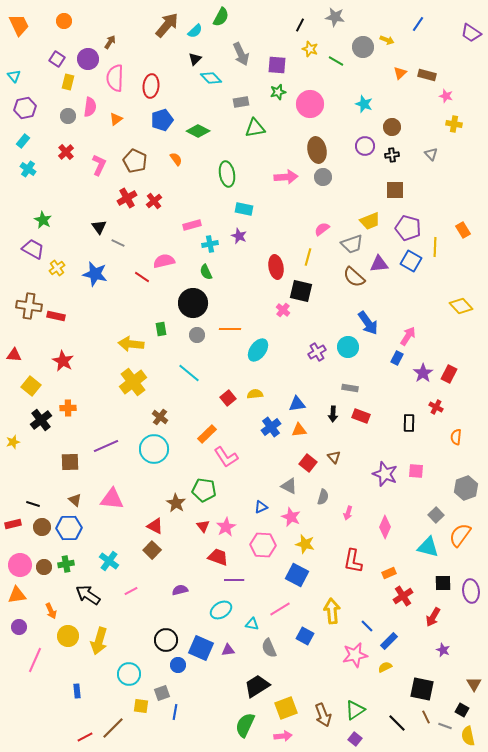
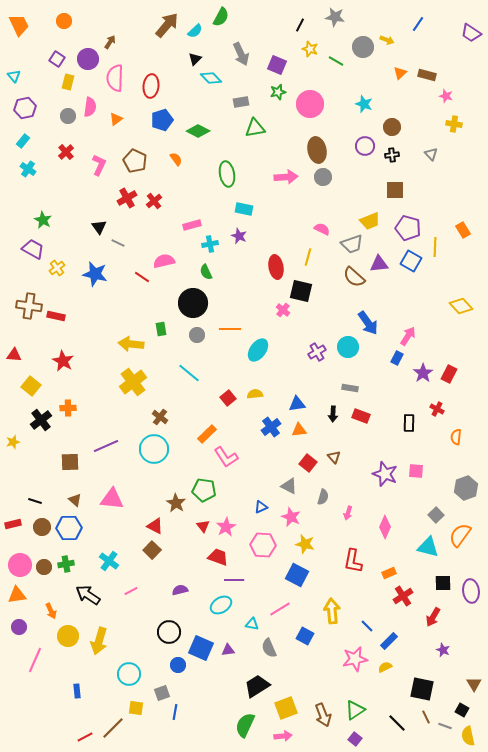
purple square at (277, 65): rotated 18 degrees clockwise
pink semicircle at (322, 229): rotated 63 degrees clockwise
red cross at (436, 407): moved 1 px right, 2 px down
black line at (33, 504): moved 2 px right, 3 px up
cyan ellipse at (221, 610): moved 5 px up
black circle at (166, 640): moved 3 px right, 8 px up
pink star at (355, 655): moved 4 px down
yellow square at (141, 706): moved 5 px left, 2 px down
